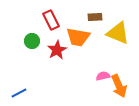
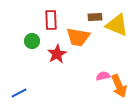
red rectangle: rotated 24 degrees clockwise
yellow triangle: moved 1 px left, 8 px up
red star: moved 4 px down
